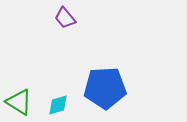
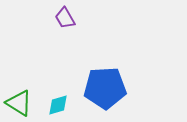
purple trapezoid: rotated 10 degrees clockwise
green triangle: moved 1 px down
